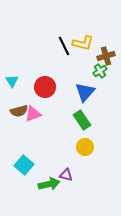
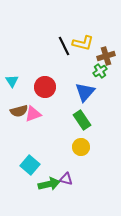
yellow circle: moved 4 px left
cyan square: moved 6 px right
purple triangle: moved 4 px down
